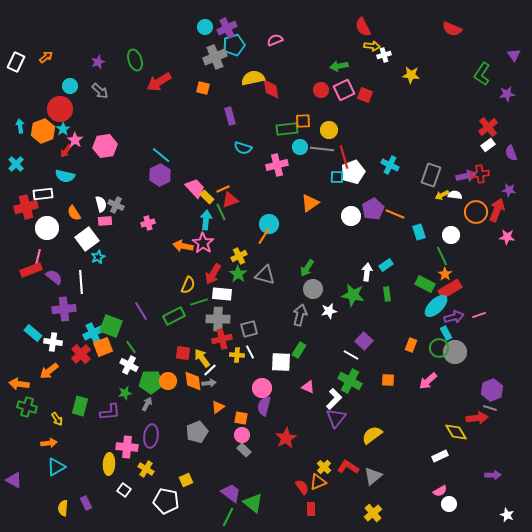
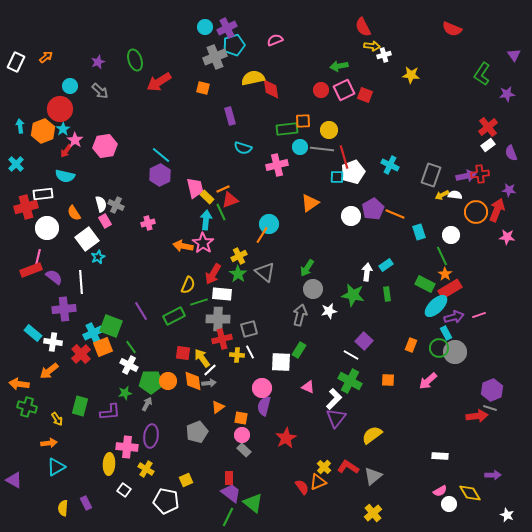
pink trapezoid at (195, 188): rotated 30 degrees clockwise
pink rectangle at (105, 221): rotated 64 degrees clockwise
orange line at (264, 236): moved 2 px left, 1 px up
gray triangle at (265, 275): moved 3 px up; rotated 25 degrees clockwise
red arrow at (477, 418): moved 2 px up
yellow diamond at (456, 432): moved 14 px right, 61 px down
white rectangle at (440, 456): rotated 28 degrees clockwise
red rectangle at (311, 509): moved 82 px left, 31 px up
